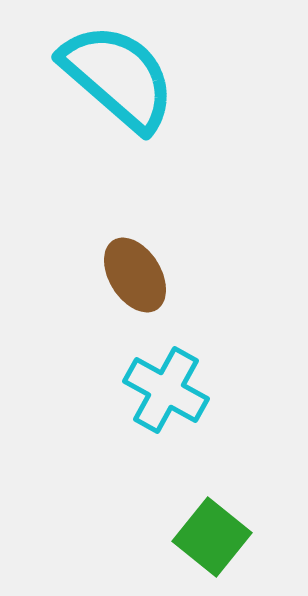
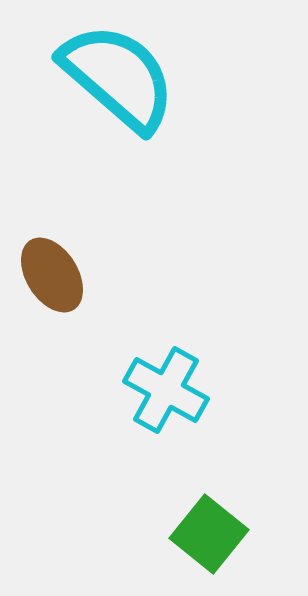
brown ellipse: moved 83 px left
green square: moved 3 px left, 3 px up
